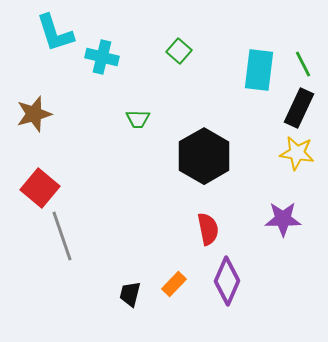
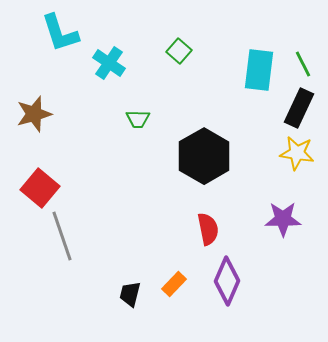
cyan L-shape: moved 5 px right
cyan cross: moved 7 px right, 6 px down; rotated 20 degrees clockwise
